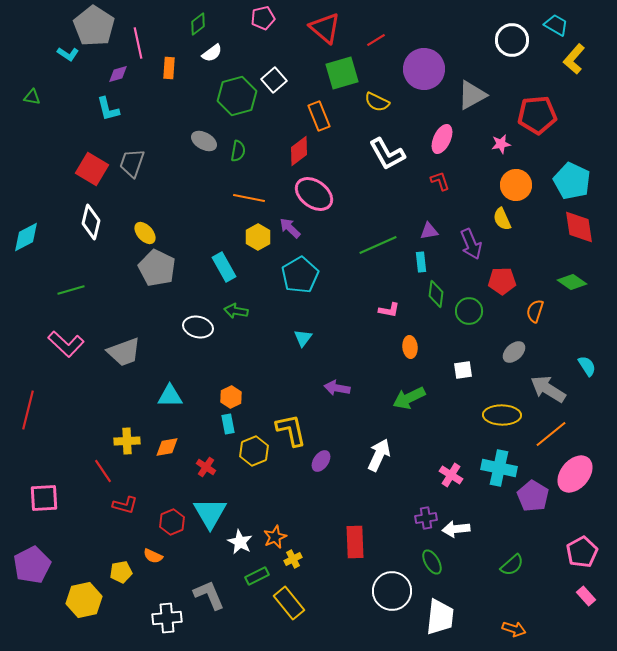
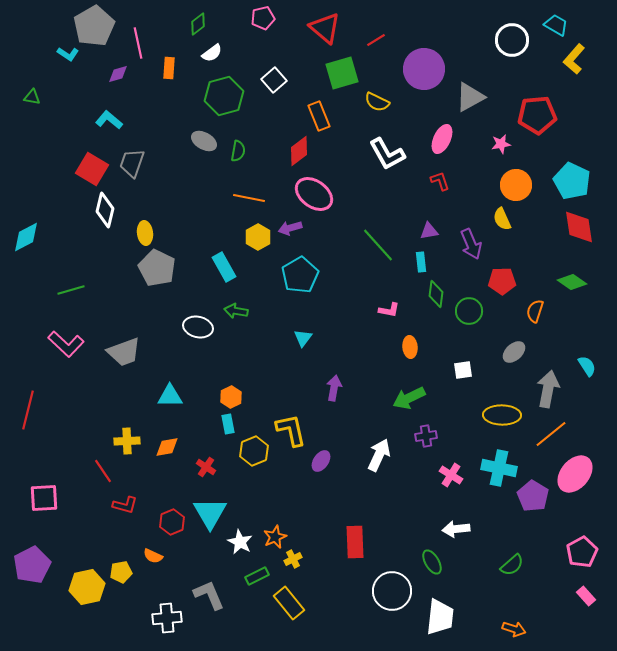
gray pentagon at (94, 26): rotated 9 degrees clockwise
gray triangle at (472, 95): moved 2 px left, 2 px down
green hexagon at (237, 96): moved 13 px left
cyan L-shape at (108, 109): moved 1 px right, 11 px down; rotated 144 degrees clockwise
white diamond at (91, 222): moved 14 px right, 12 px up
purple arrow at (290, 228): rotated 60 degrees counterclockwise
yellow ellipse at (145, 233): rotated 35 degrees clockwise
green line at (378, 245): rotated 72 degrees clockwise
purple arrow at (337, 388): moved 3 px left; rotated 90 degrees clockwise
gray arrow at (548, 389): rotated 69 degrees clockwise
purple cross at (426, 518): moved 82 px up
yellow hexagon at (84, 600): moved 3 px right, 13 px up
